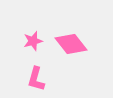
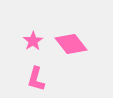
pink star: rotated 18 degrees counterclockwise
